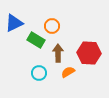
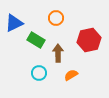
orange circle: moved 4 px right, 8 px up
red hexagon: moved 13 px up; rotated 15 degrees counterclockwise
orange semicircle: moved 3 px right, 3 px down
